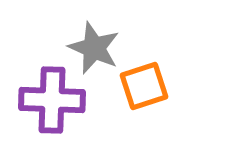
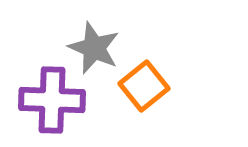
orange square: rotated 21 degrees counterclockwise
